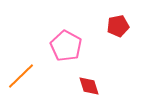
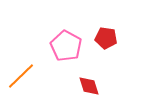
red pentagon: moved 12 px left, 12 px down; rotated 20 degrees clockwise
